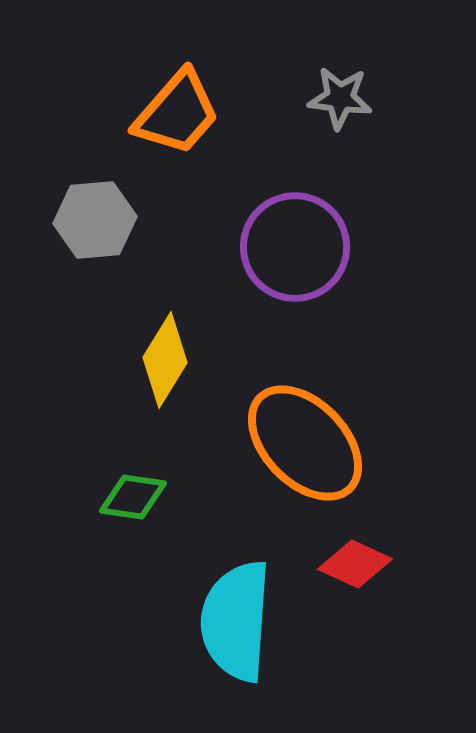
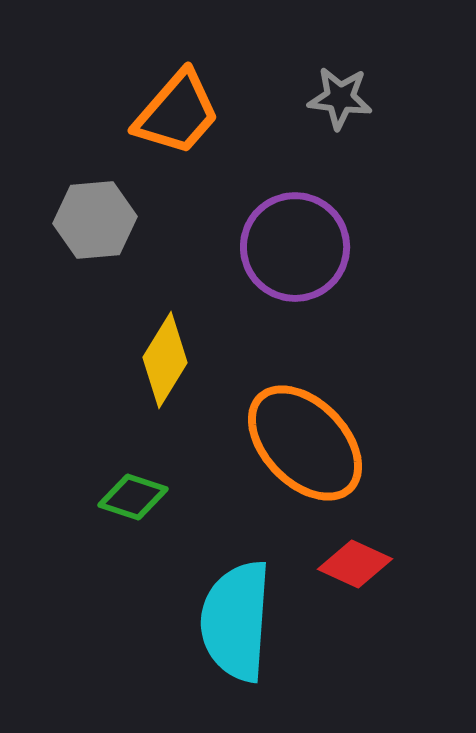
green diamond: rotated 10 degrees clockwise
